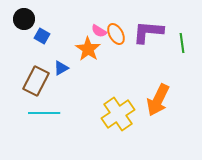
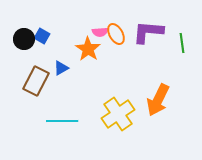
black circle: moved 20 px down
pink semicircle: moved 1 px right, 1 px down; rotated 35 degrees counterclockwise
cyan line: moved 18 px right, 8 px down
